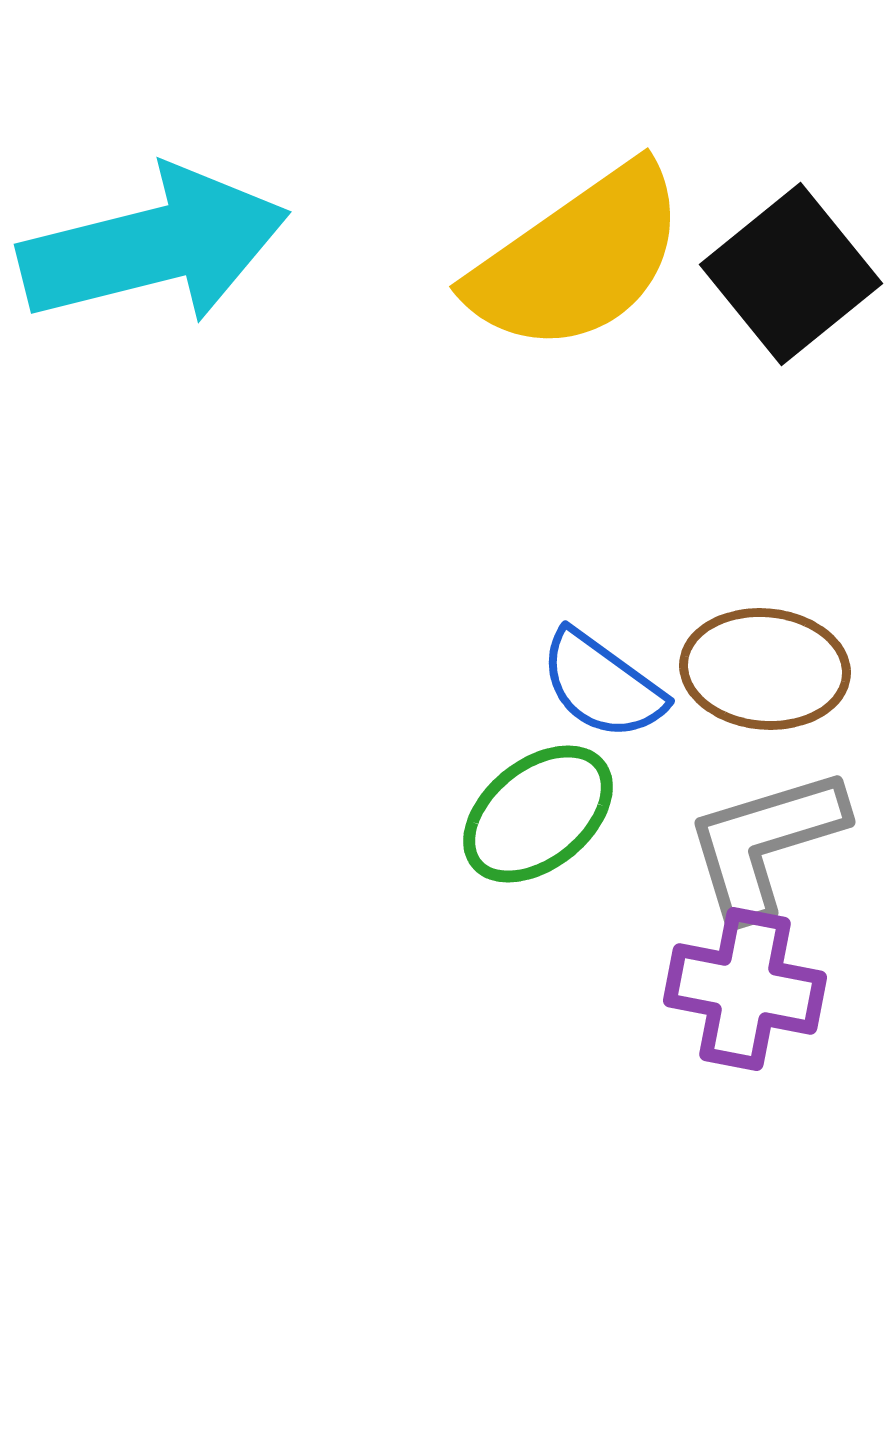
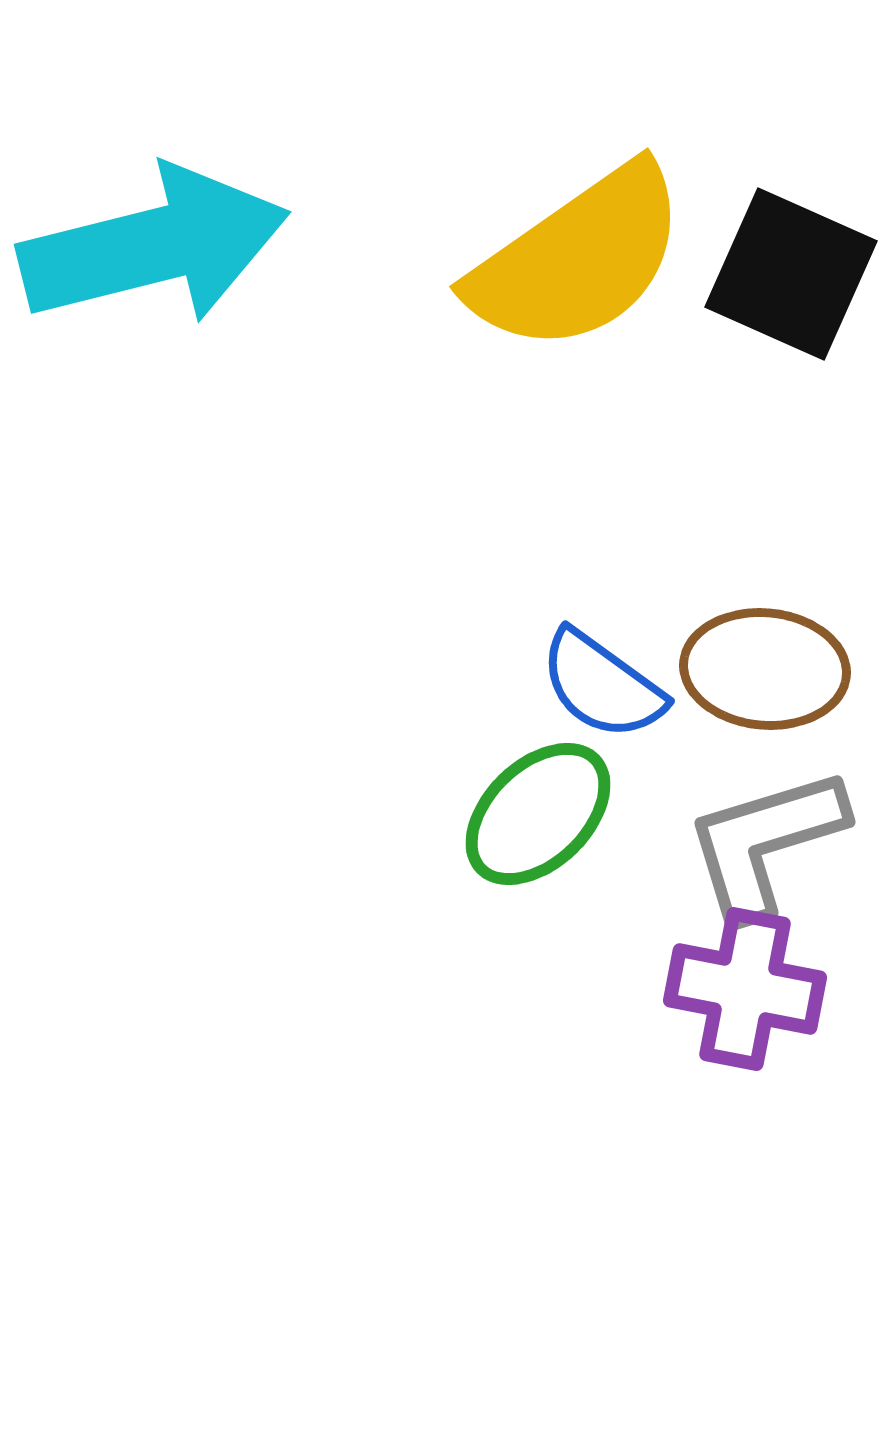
black square: rotated 27 degrees counterclockwise
green ellipse: rotated 5 degrees counterclockwise
